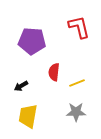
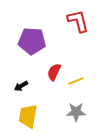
red L-shape: moved 1 px left, 6 px up
red semicircle: rotated 18 degrees clockwise
yellow line: moved 1 px left, 2 px up
